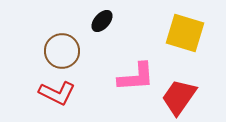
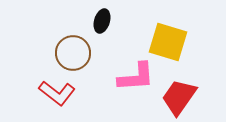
black ellipse: rotated 25 degrees counterclockwise
yellow square: moved 17 px left, 9 px down
brown circle: moved 11 px right, 2 px down
red L-shape: rotated 12 degrees clockwise
